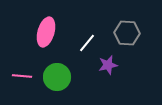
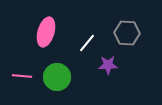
purple star: rotated 12 degrees clockwise
